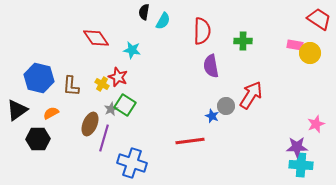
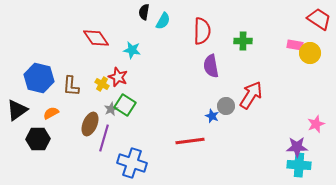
cyan cross: moved 2 px left
